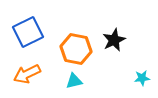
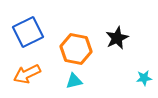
black star: moved 3 px right, 2 px up
cyan star: moved 2 px right
